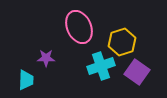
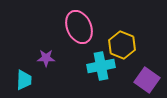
yellow hexagon: moved 3 px down; rotated 20 degrees counterclockwise
cyan cross: rotated 8 degrees clockwise
purple square: moved 10 px right, 8 px down
cyan trapezoid: moved 2 px left
